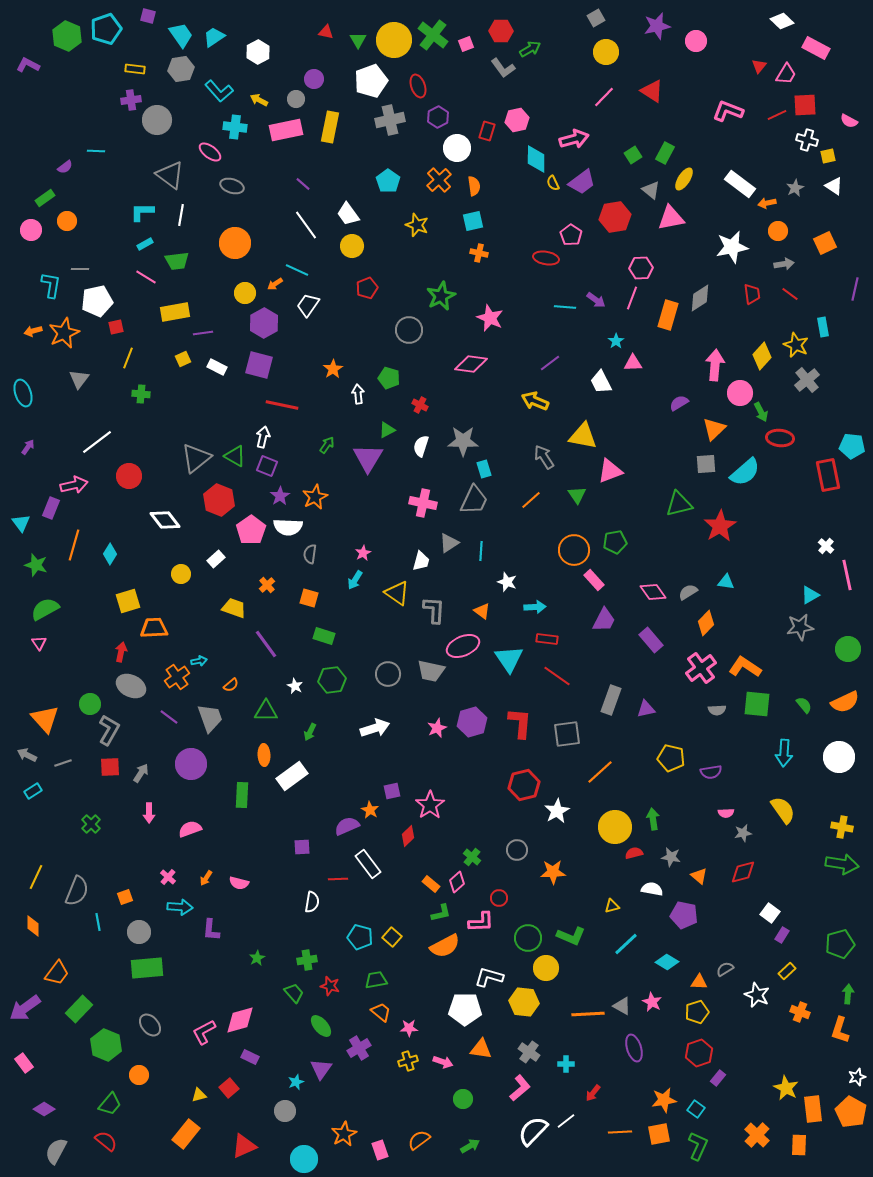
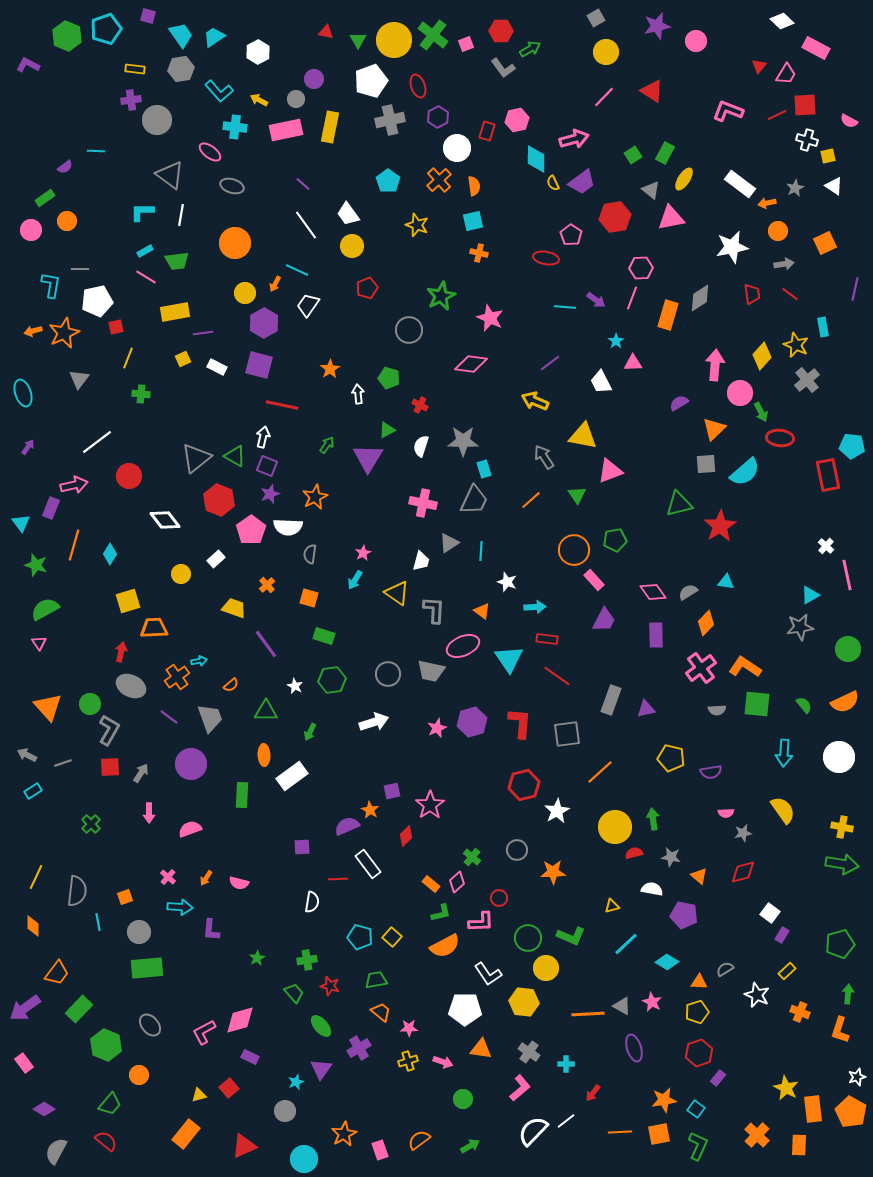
cyan rectangle at (145, 244): moved 7 px down
orange arrow at (275, 284): rotated 28 degrees counterclockwise
orange star at (333, 369): moved 3 px left
purple star at (280, 496): moved 10 px left, 2 px up; rotated 12 degrees clockwise
green pentagon at (615, 542): moved 2 px up
purple rectangle at (651, 640): moved 5 px right, 5 px up; rotated 40 degrees clockwise
orange triangle at (45, 719): moved 3 px right, 12 px up
white arrow at (375, 728): moved 1 px left, 6 px up
red diamond at (408, 836): moved 2 px left
gray semicircle at (77, 891): rotated 16 degrees counterclockwise
white L-shape at (489, 977): moved 1 px left, 3 px up; rotated 140 degrees counterclockwise
